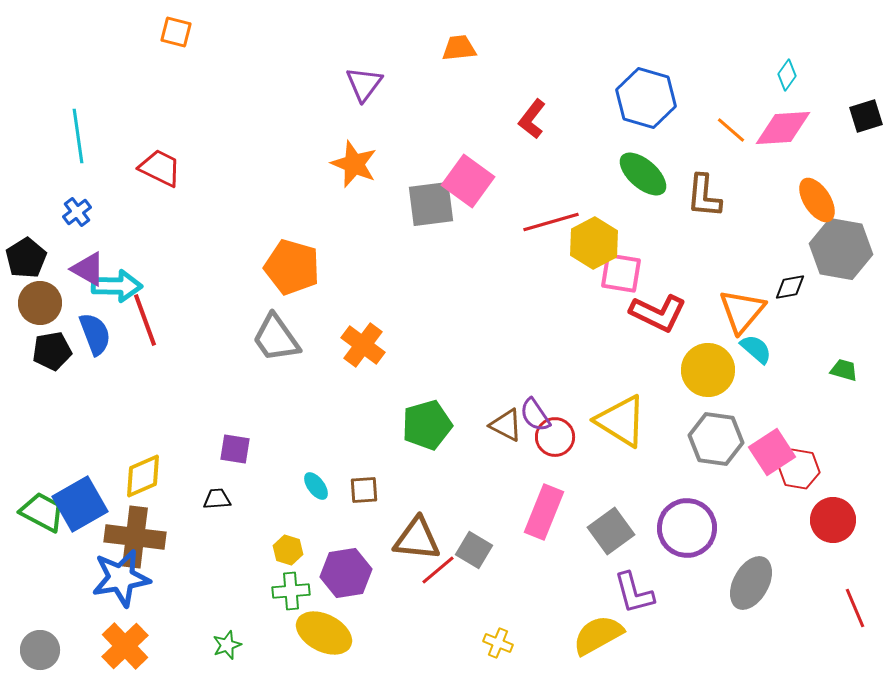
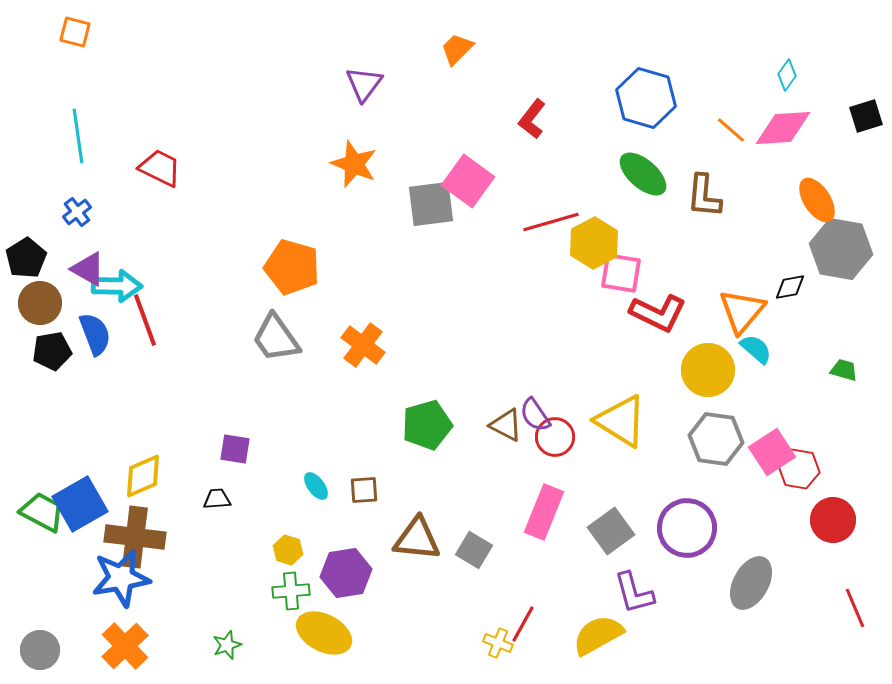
orange square at (176, 32): moved 101 px left
orange trapezoid at (459, 48): moved 2 px left, 1 px down; rotated 39 degrees counterclockwise
red line at (438, 570): moved 85 px right, 54 px down; rotated 21 degrees counterclockwise
